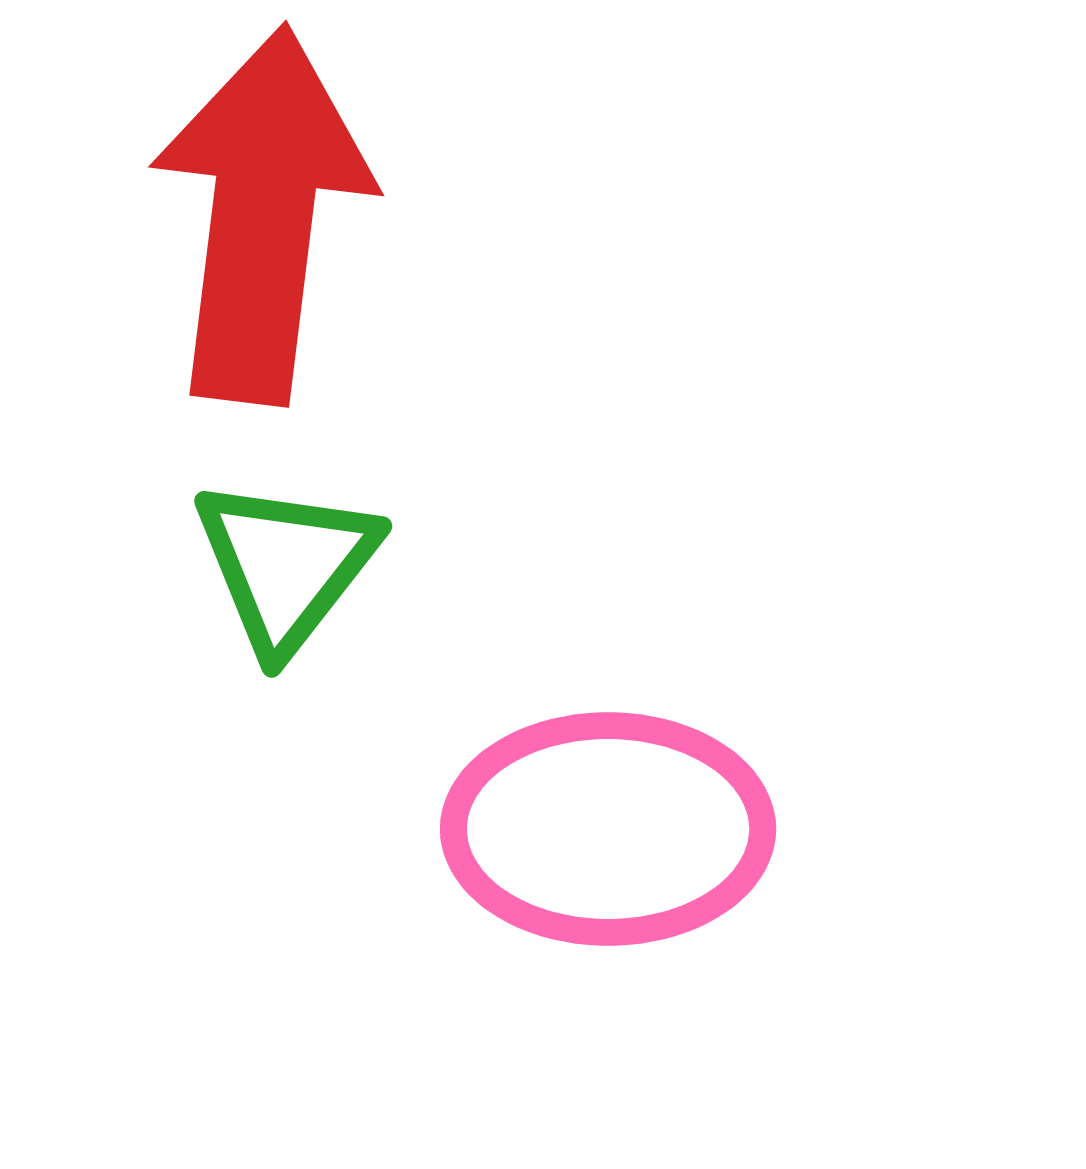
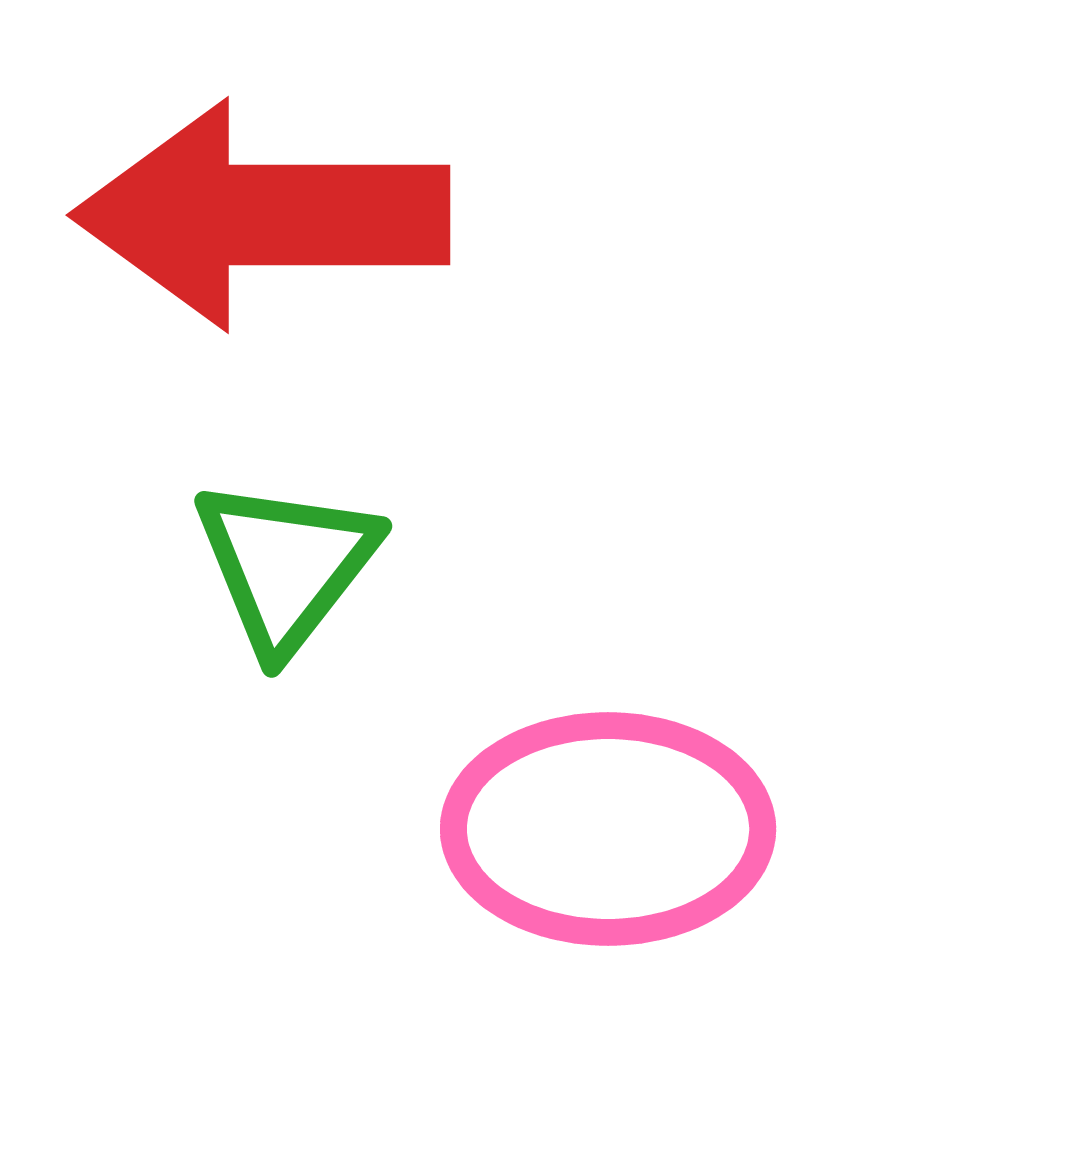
red arrow: rotated 97 degrees counterclockwise
